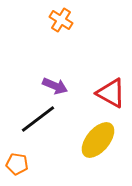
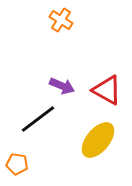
purple arrow: moved 7 px right
red triangle: moved 4 px left, 3 px up
